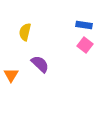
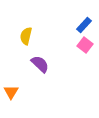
blue rectangle: rotated 56 degrees counterclockwise
yellow semicircle: moved 1 px right, 4 px down
orange triangle: moved 17 px down
